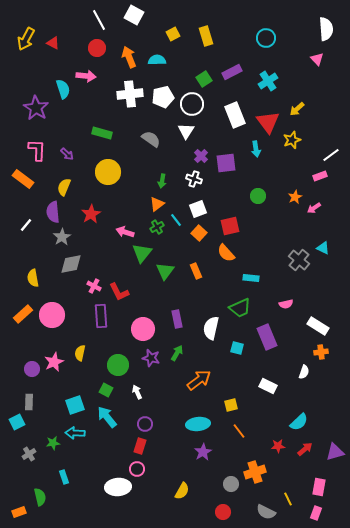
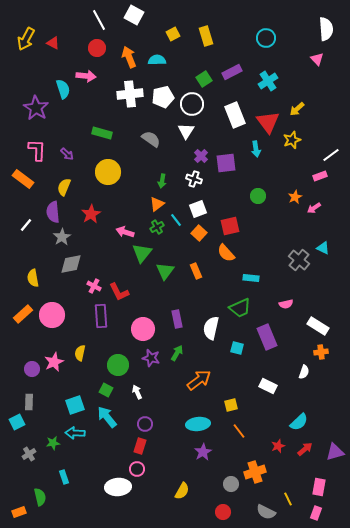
red star at (278, 446): rotated 16 degrees counterclockwise
